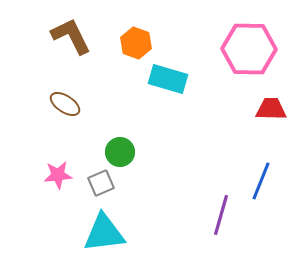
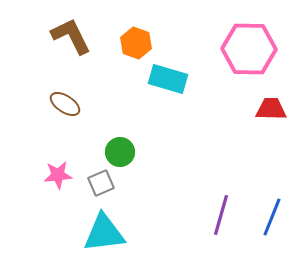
blue line: moved 11 px right, 36 px down
